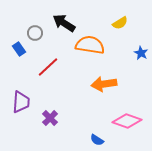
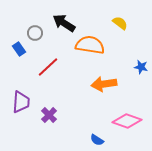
yellow semicircle: rotated 112 degrees counterclockwise
blue star: moved 14 px down; rotated 16 degrees counterclockwise
purple cross: moved 1 px left, 3 px up
